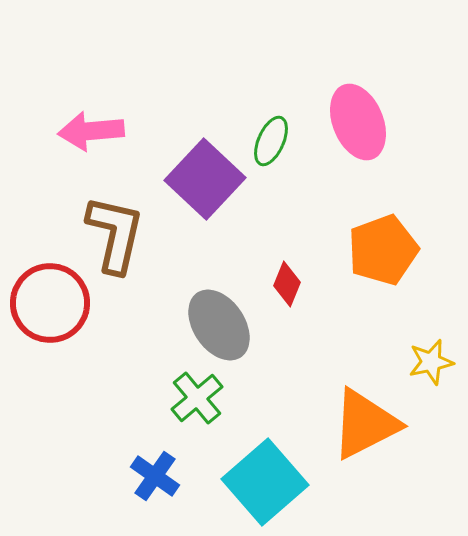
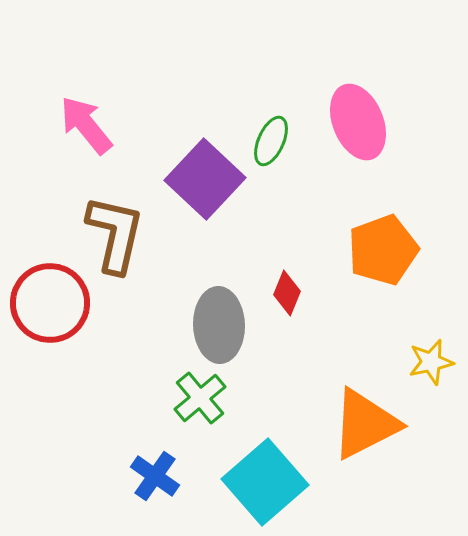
pink arrow: moved 5 px left, 6 px up; rotated 56 degrees clockwise
red diamond: moved 9 px down
gray ellipse: rotated 32 degrees clockwise
green cross: moved 3 px right
